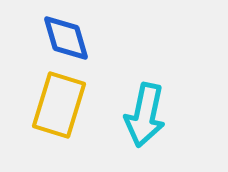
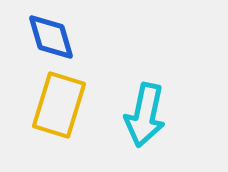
blue diamond: moved 15 px left, 1 px up
